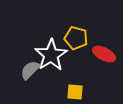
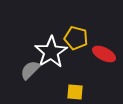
white star: moved 3 px up
